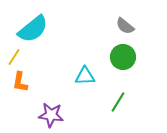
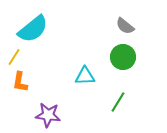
purple star: moved 3 px left
